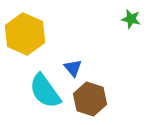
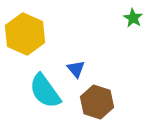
green star: moved 2 px right, 1 px up; rotated 18 degrees clockwise
blue triangle: moved 3 px right, 1 px down
brown hexagon: moved 7 px right, 3 px down
